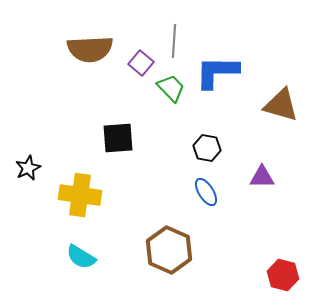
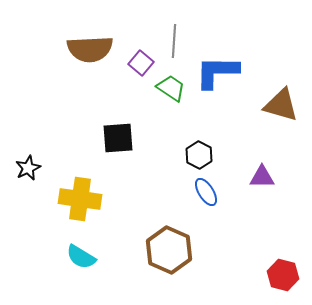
green trapezoid: rotated 12 degrees counterclockwise
black hexagon: moved 8 px left, 7 px down; rotated 16 degrees clockwise
yellow cross: moved 4 px down
